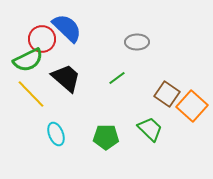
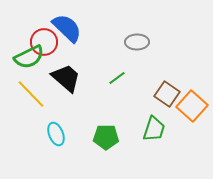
red circle: moved 2 px right, 3 px down
green semicircle: moved 1 px right, 3 px up
green trapezoid: moved 4 px right; rotated 64 degrees clockwise
